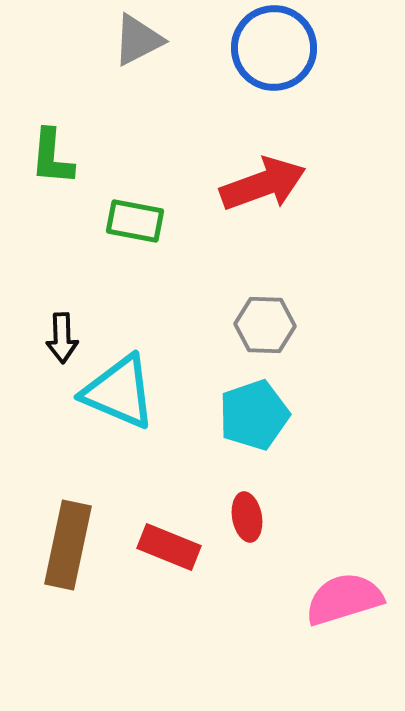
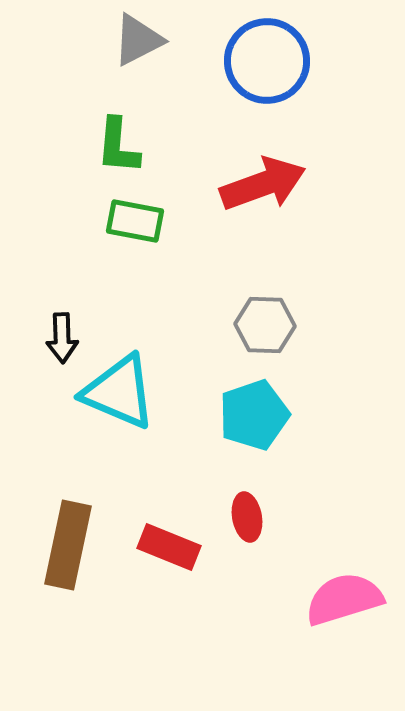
blue circle: moved 7 px left, 13 px down
green L-shape: moved 66 px right, 11 px up
